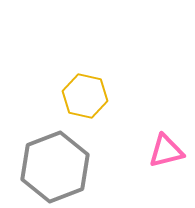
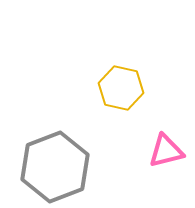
yellow hexagon: moved 36 px right, 8 px up
